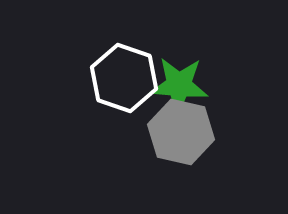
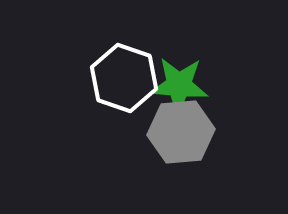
gray hexagon: rotated 18 degrees counterclockwise
